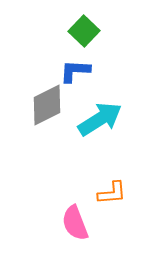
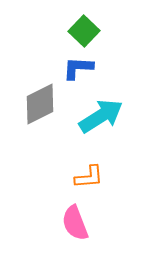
blue L-shape: moved 3 px right, 3 px up
gray diamond: moved 7 px left, 1 px up
cyan arrow: moved 1 px right, 3 px up
orange L-shape: moved 23 px left, 16 px up
